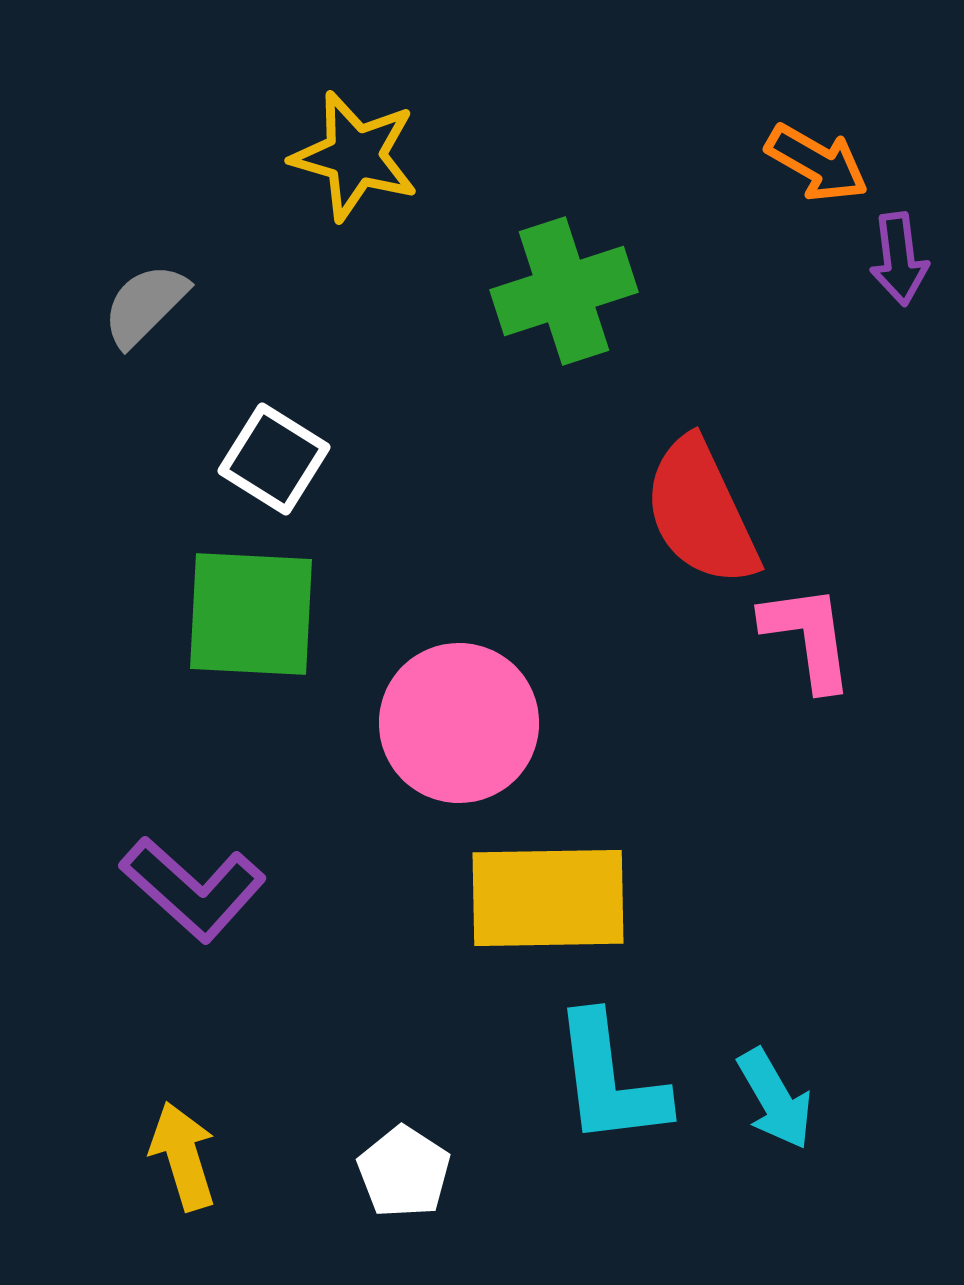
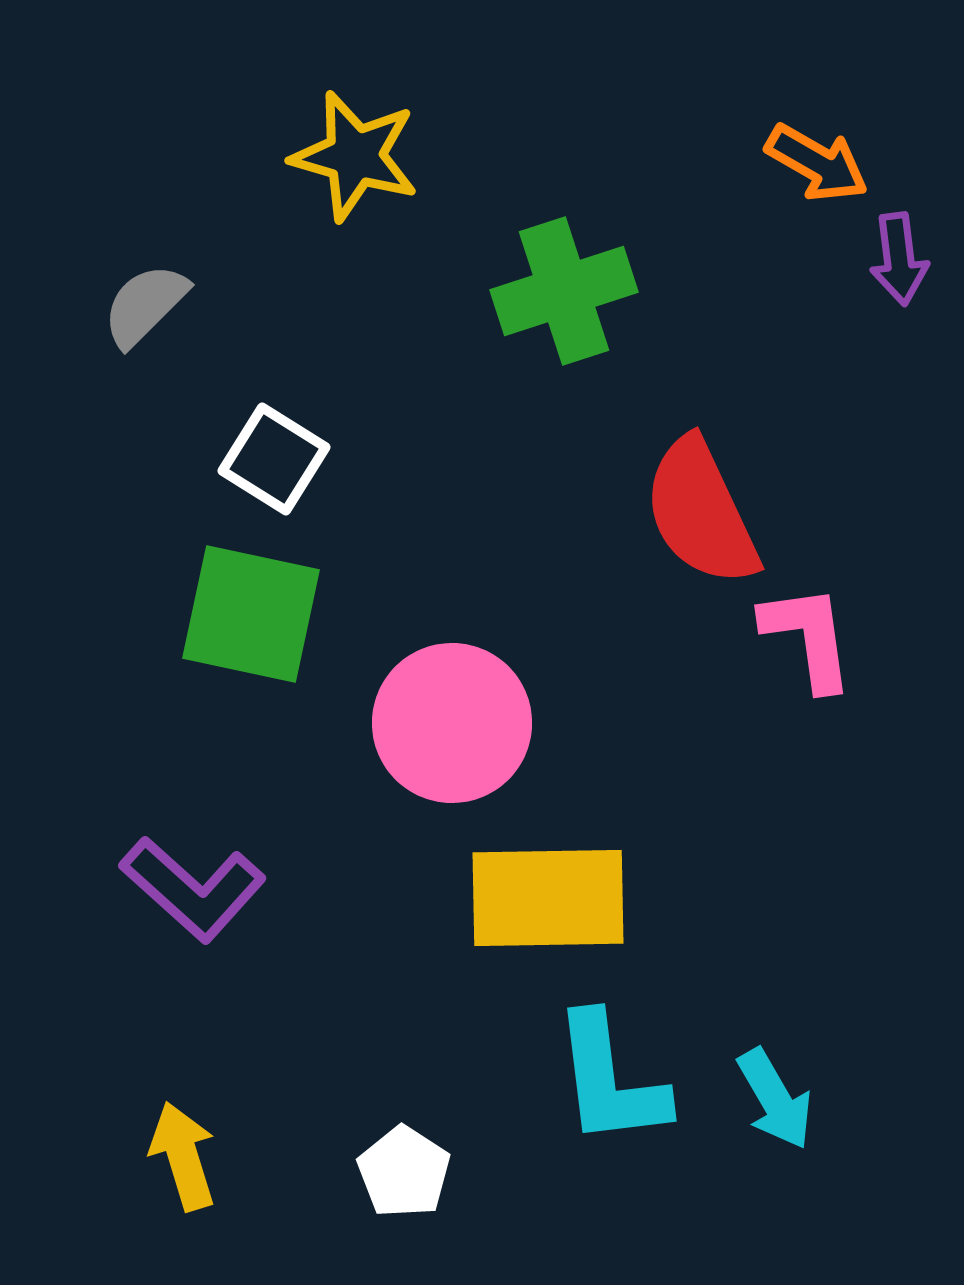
green square: rotated 9 degrees clockwise
pink circle: moved 7 px left
